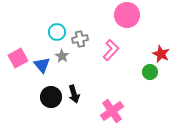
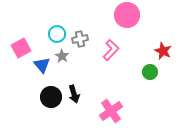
cyan circle: moved 2 px down
red star: moved 2 px right, 3 px up
pink square: moved 3 px right, 10 px up
pink cross: moved 1 px left
